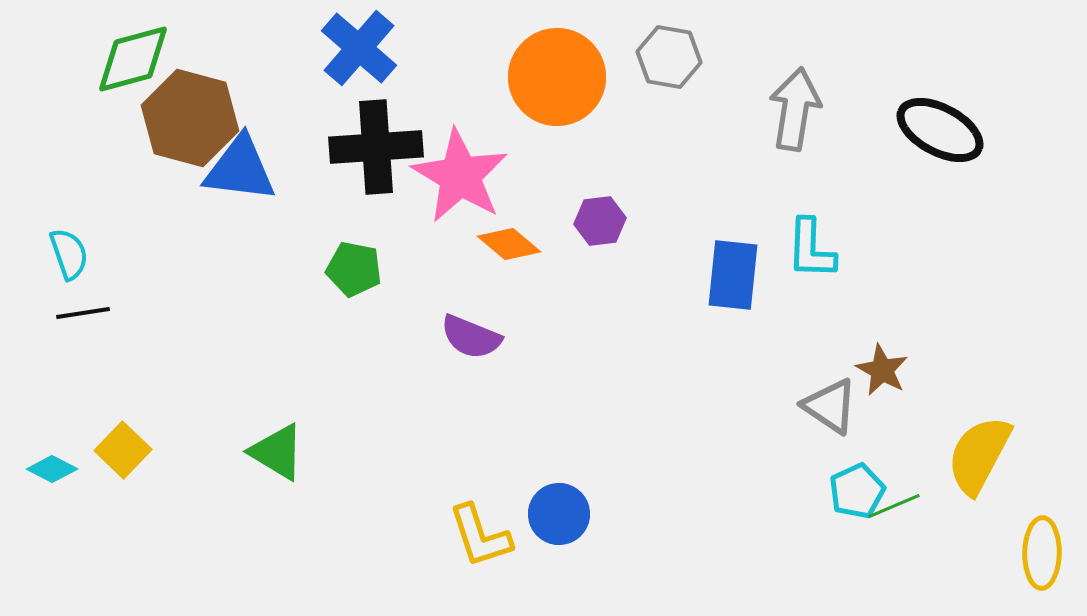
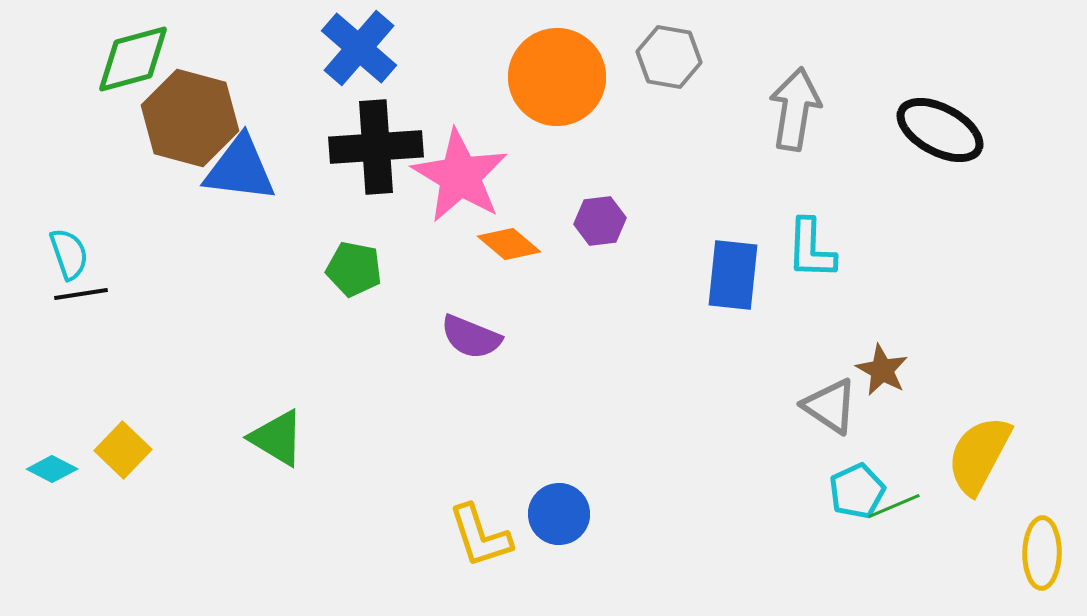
black line: moved 2 px left, 19 px up
green triangle: moved 14 px up
